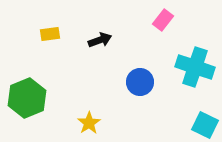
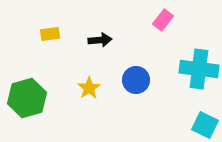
black arrow: rotated 15 degrees clockwise
cyan cross: moved 4 px right, 2 px down; rotated 12 degrees counterclockwise
blue circle: moved 4 px left, 2 px up
green hexagon: rotated 6 degrees clockwise
yellow star: moved 35 px up
